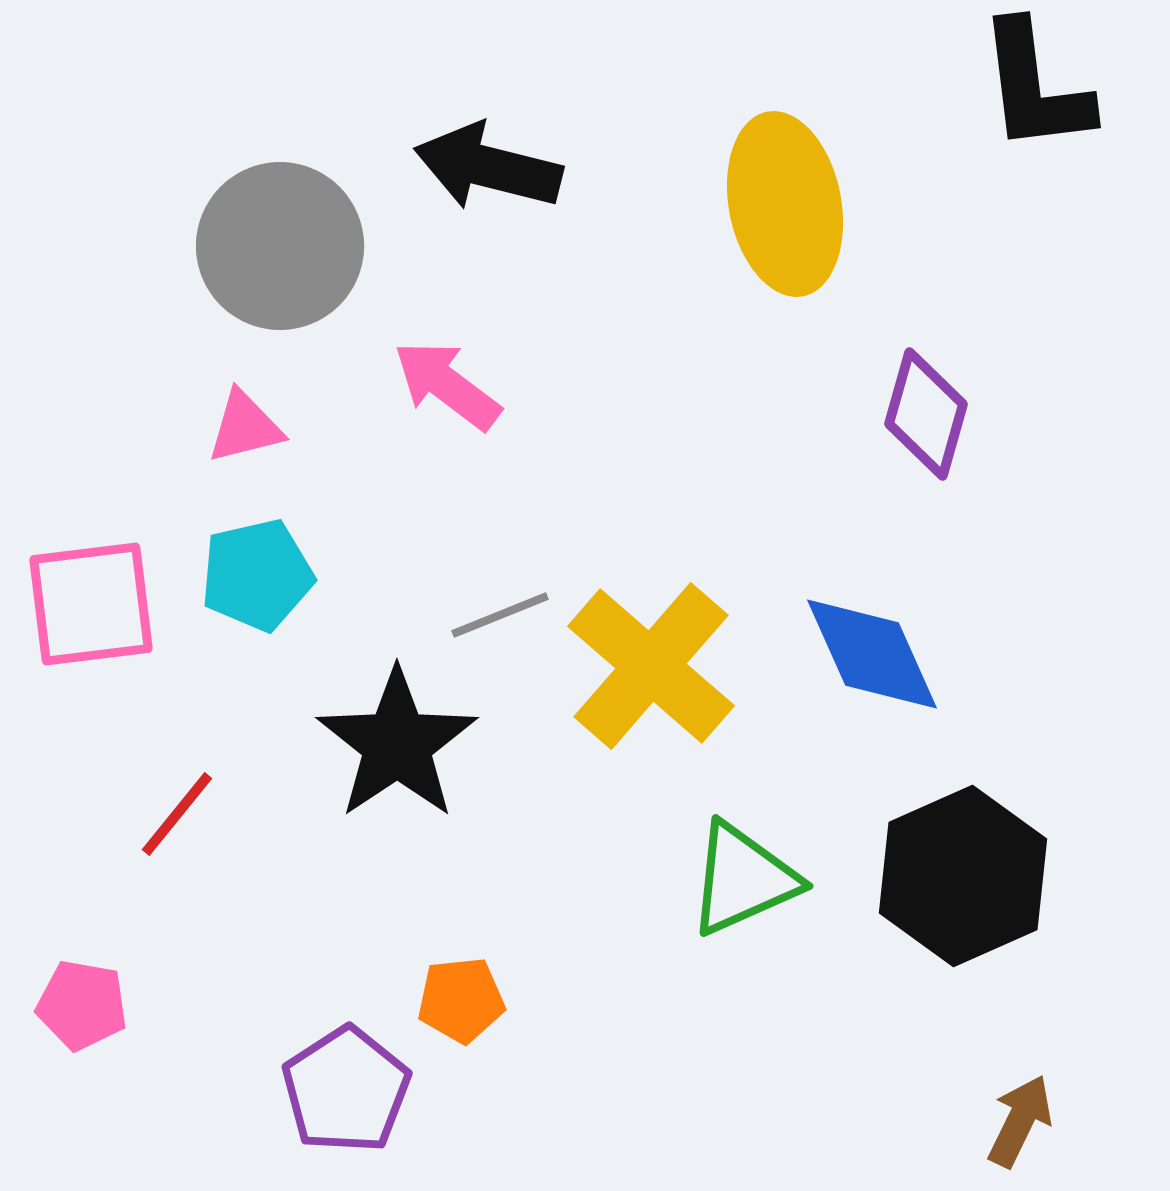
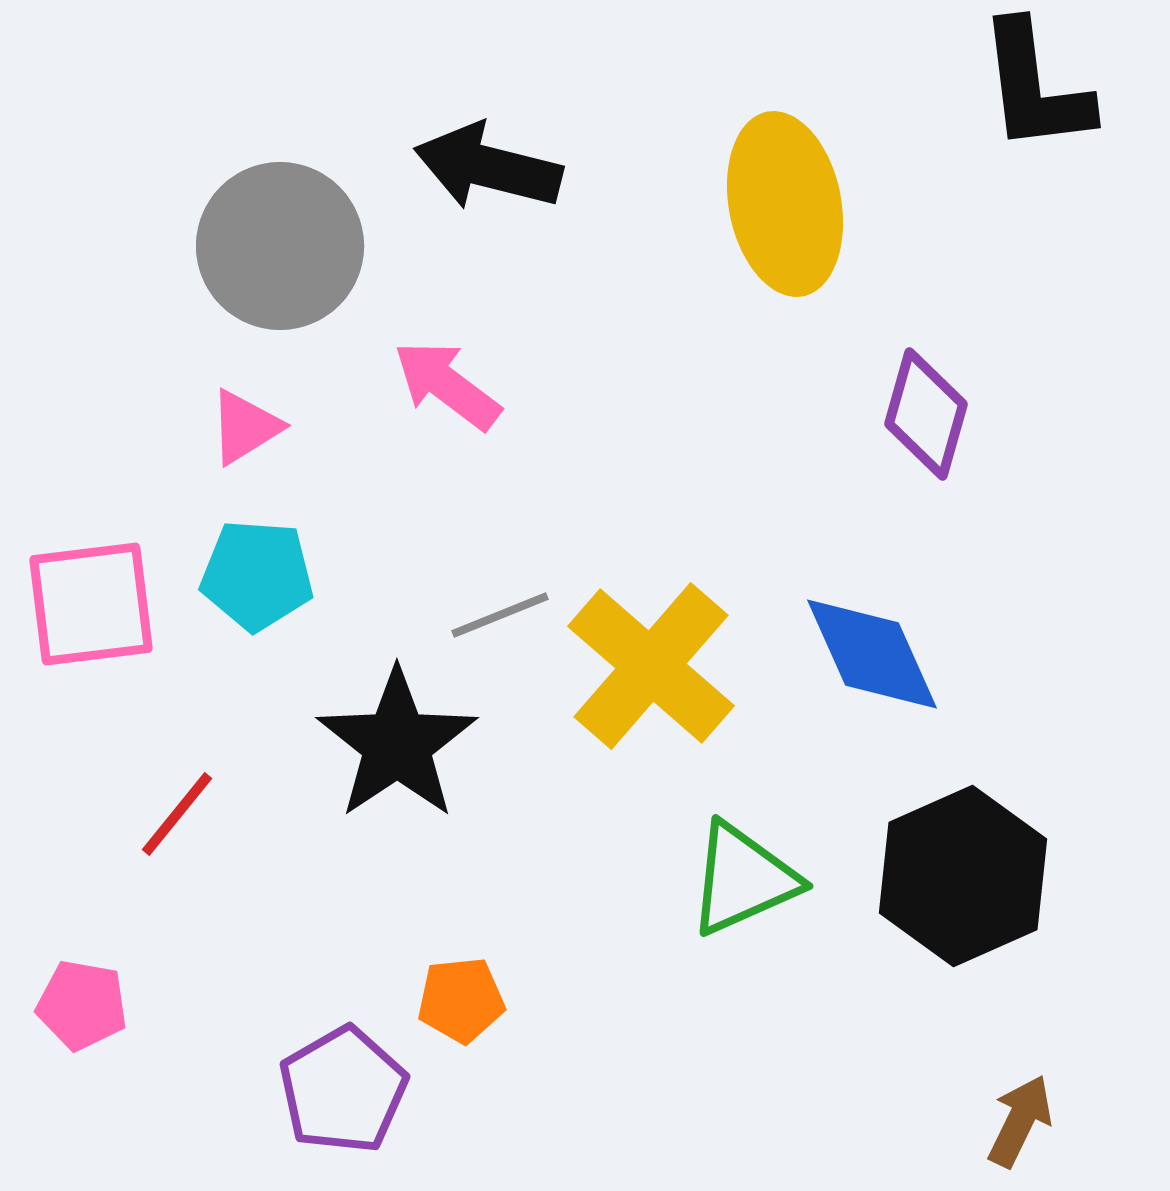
pink triangle: rotated 18 degrees counterclockwise
cyan pentagon: rotated 17 degrees clockwise
purple pentagon: moved 3 px left; rotated 3 degrees clockwise
